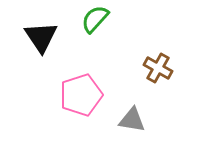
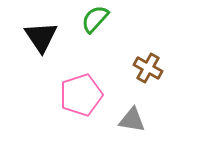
brown cross: moved 10 px left
